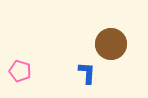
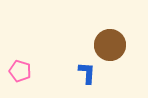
brown circle: moved 1 px left, 1 px down
